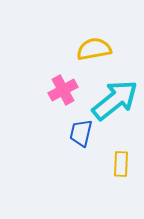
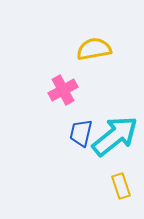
cyan arrow: moved 36 px down
yellow rectangle: moved 22 px down; rotated 20 degrees counterclockwise
